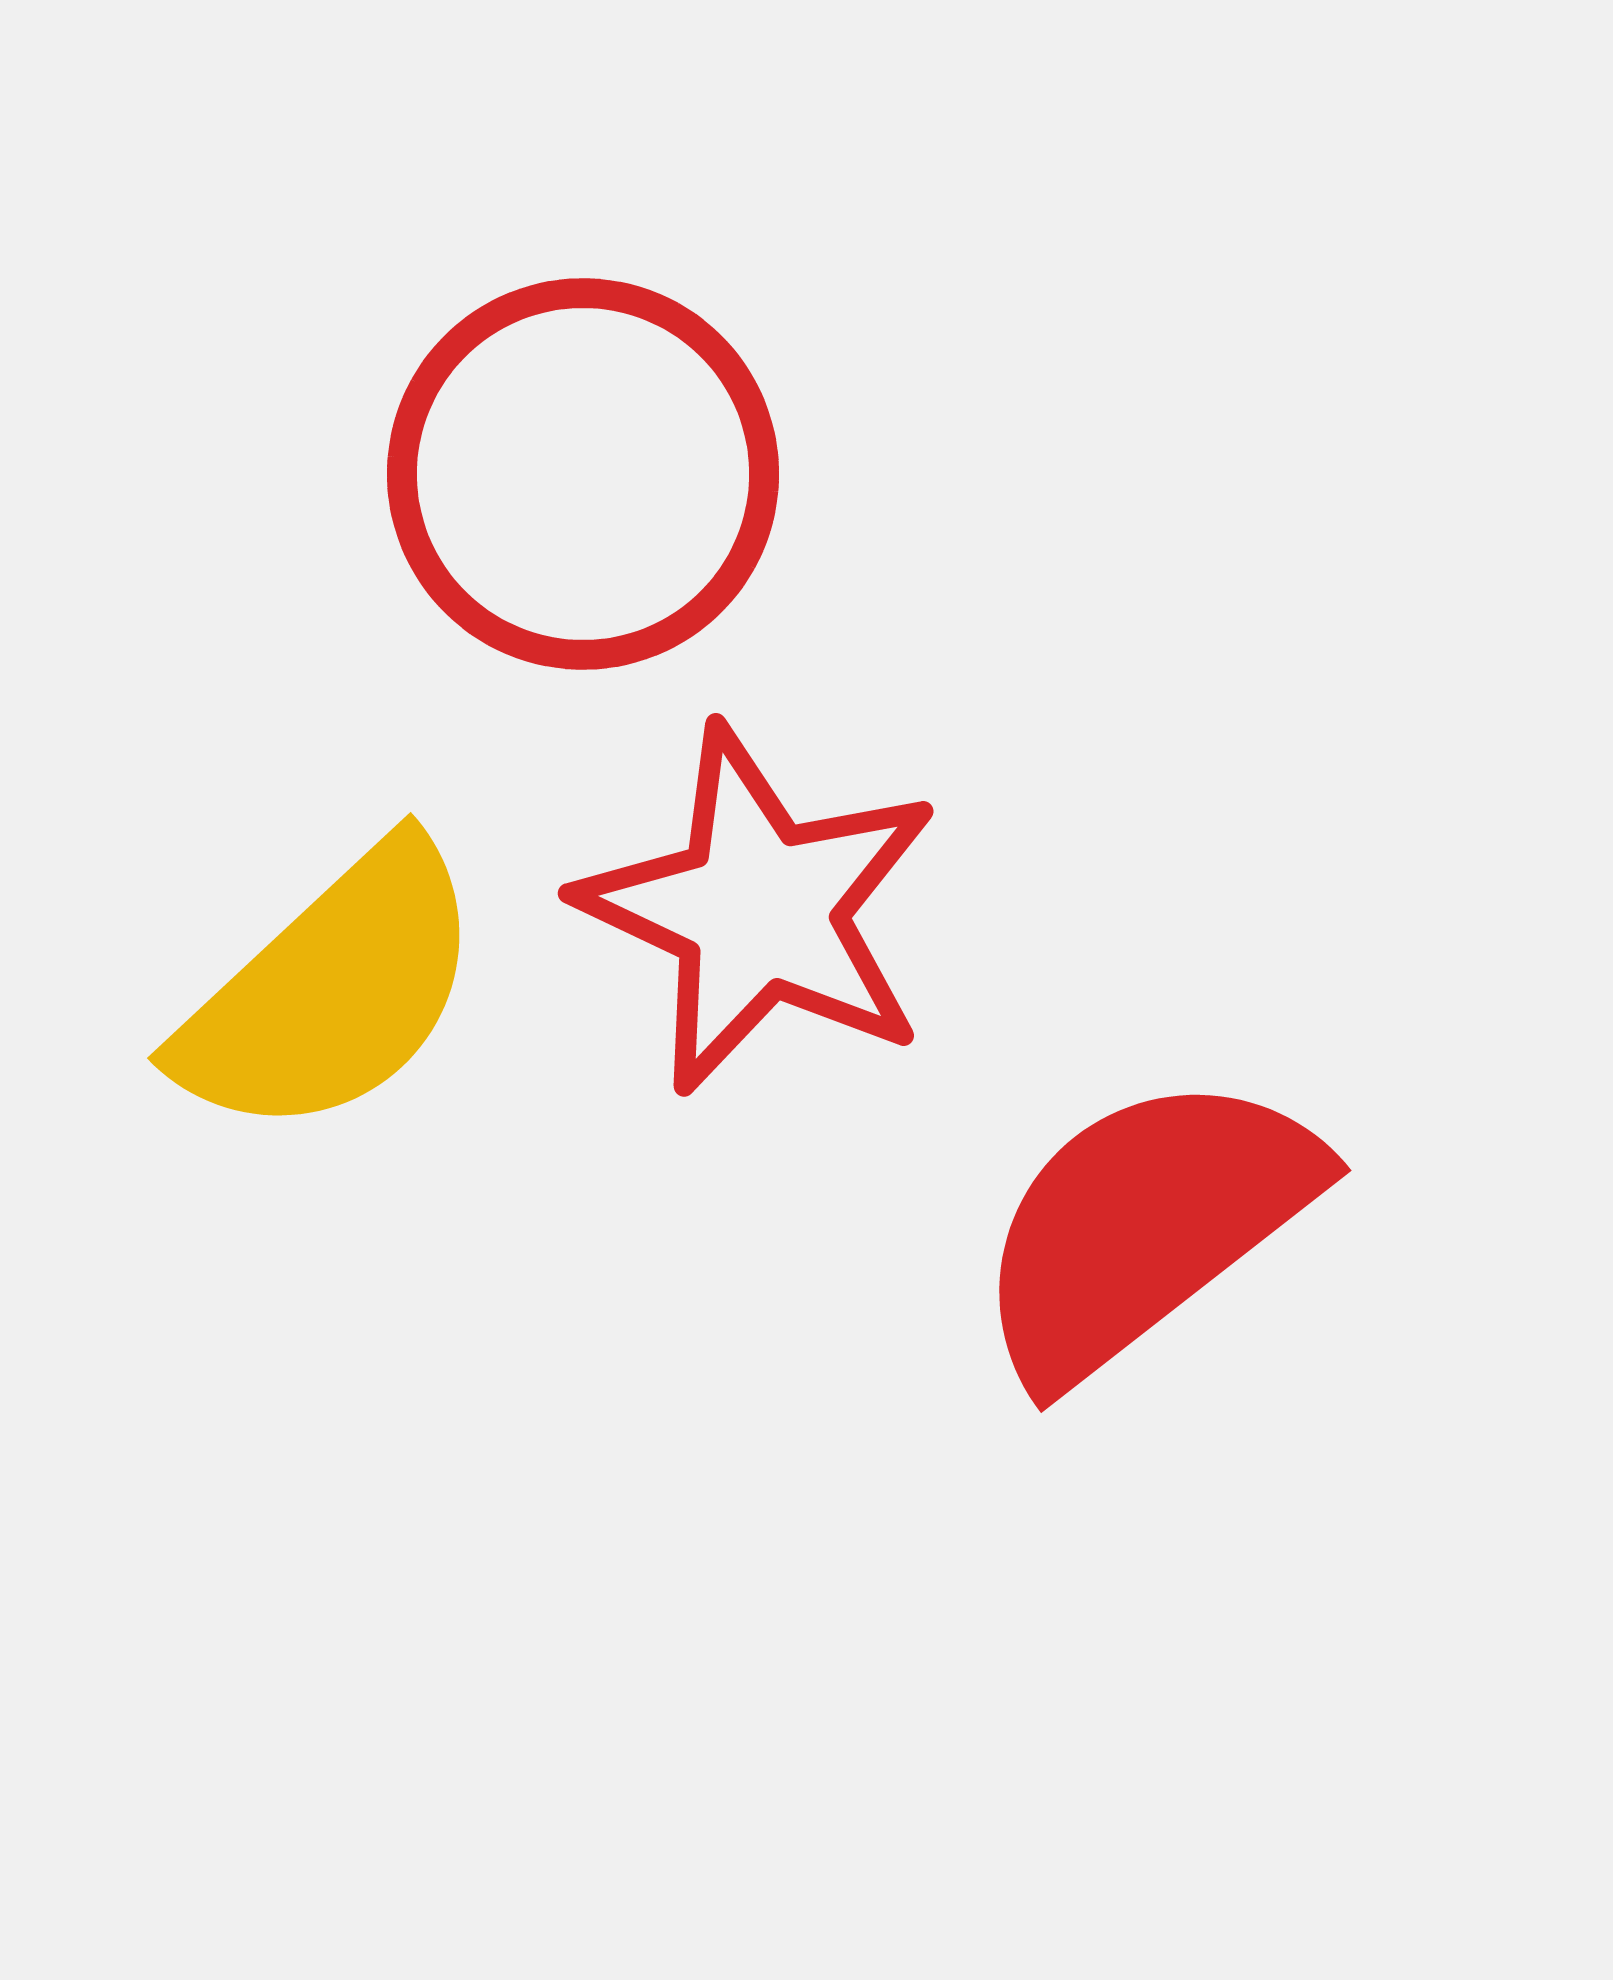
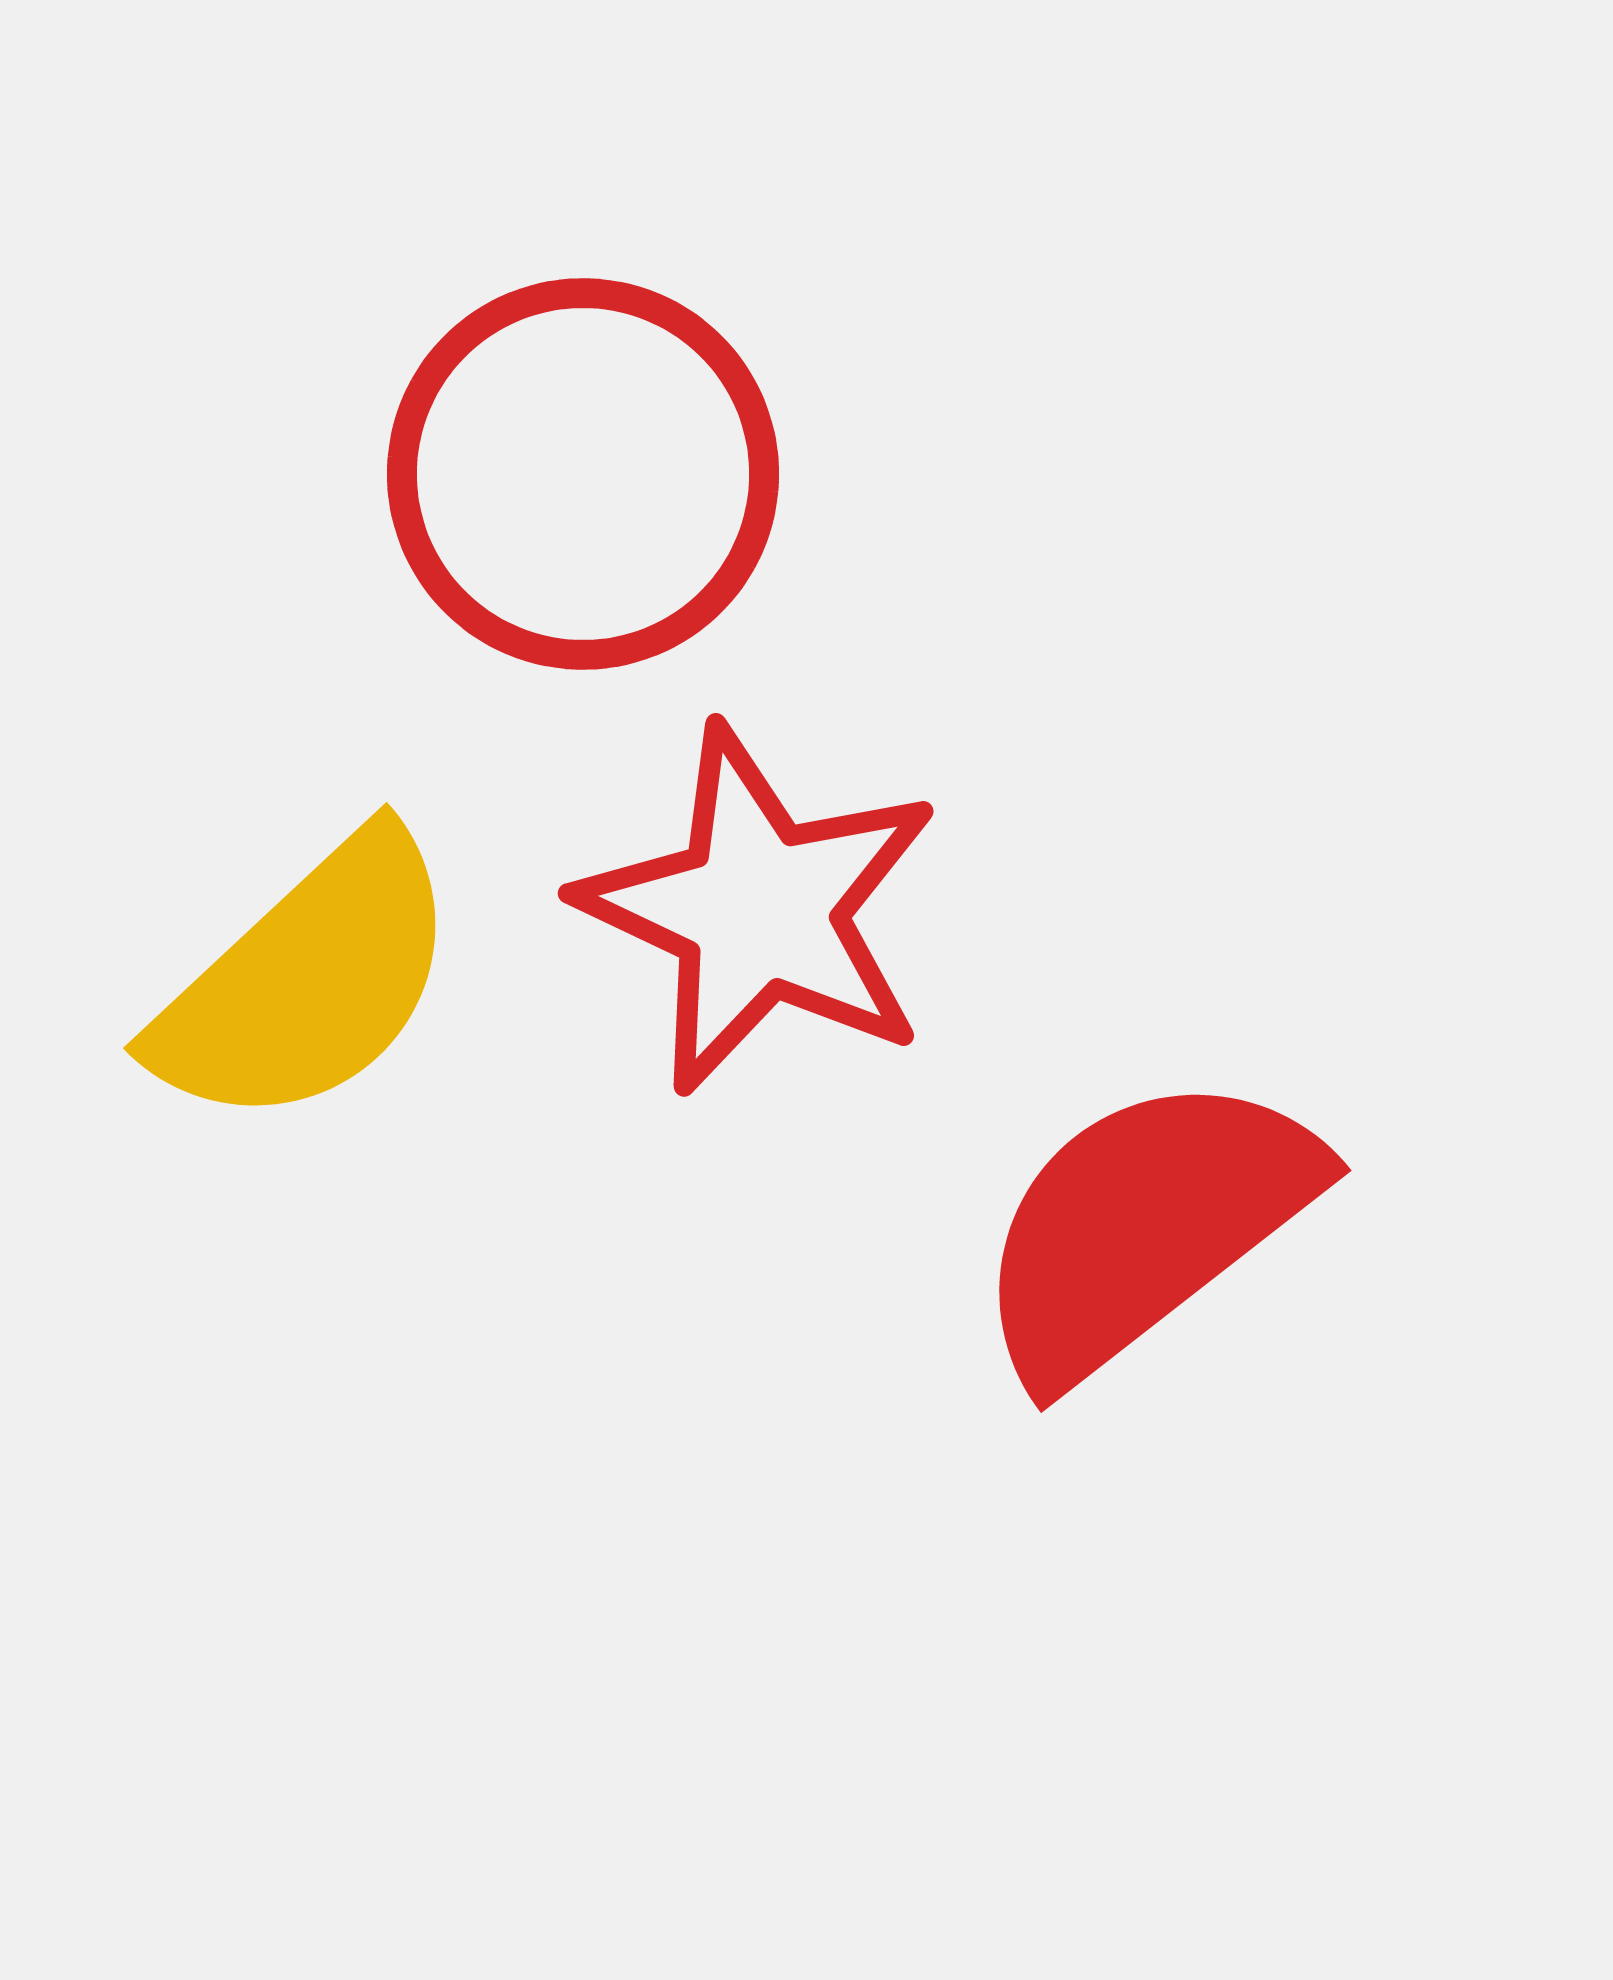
yellow semicircle: moved 24 px left, 10 px up
